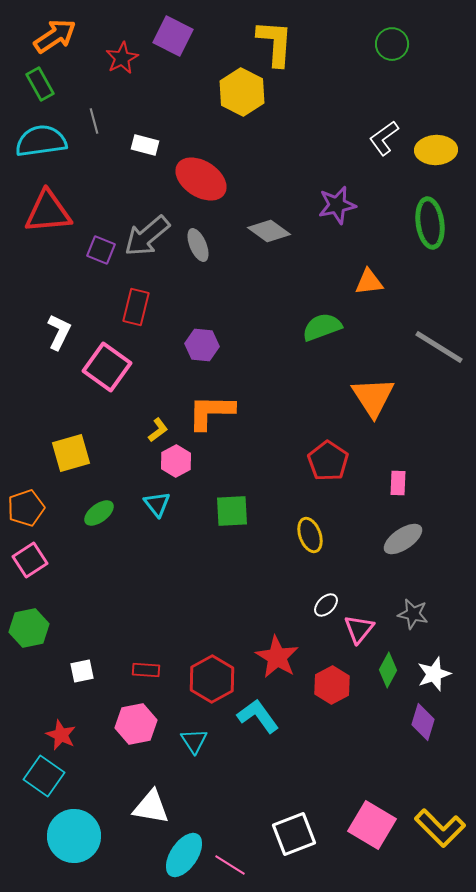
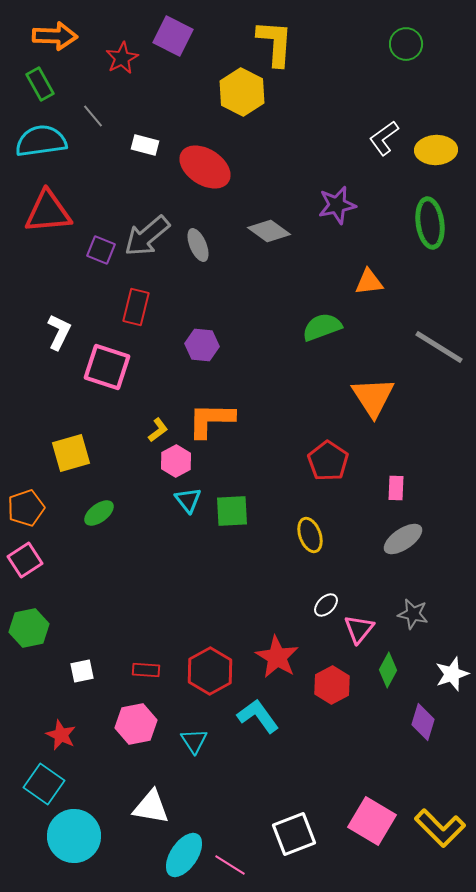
orange arrow at (55, 36): rotated 36 degrees clockwise
green circle at (392, 44): moved 14 px right
gray line at (94, 121): moved 1 px left, 5 px up; rotated 25 degrees counterclockwise
red ellipse at (201, 179): moved 4 px right, 12 px up
pink square at (107, 367): rotated 18 degrees counterclockwise
orange L-shape at (211, 412): moved 8 px down
pink rectangle at (398, 483): moved 2 px left, 5 px down
cyan triangle at (157, 504): moved 31 px right, 4 px up
pink square at (30, 560): moved 5 px left
white star at (434, 674): moved 18 px right
red hexagon at (212, 679): moved 2 px left, 8 px up
cyan square at (44, 776): moved 8 px down
pink square at (372, 825): moved 4 px up
